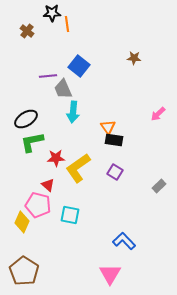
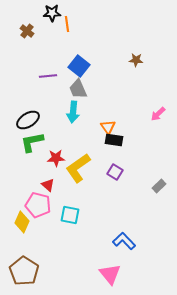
brown star: moved 2 px right, 2 px down
gray trapezoid: moved 15 px right
black ellipse: moved 2 px right, 1 px down
pink triangle: rotated 10 degrees counterclockwise
